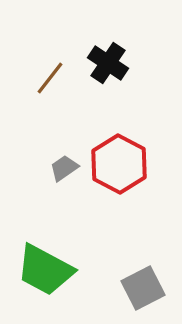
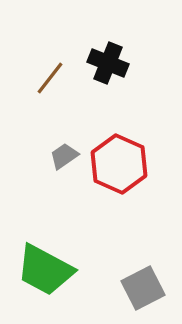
black cross: rotated 12 degrees counterclockwise
red hexagon: rotated 4 degrees counterclockwise
gray trapezoid: moved 12 px up
